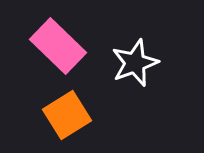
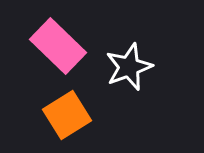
white star: moved 6 px left, 4 px down
